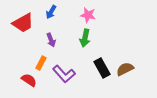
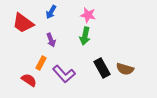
red trapezoid: rotated 65 degrees clockwise
green arrow: moved 2 px up
brown semicircle: rotated 138 degrees counterclockwise
